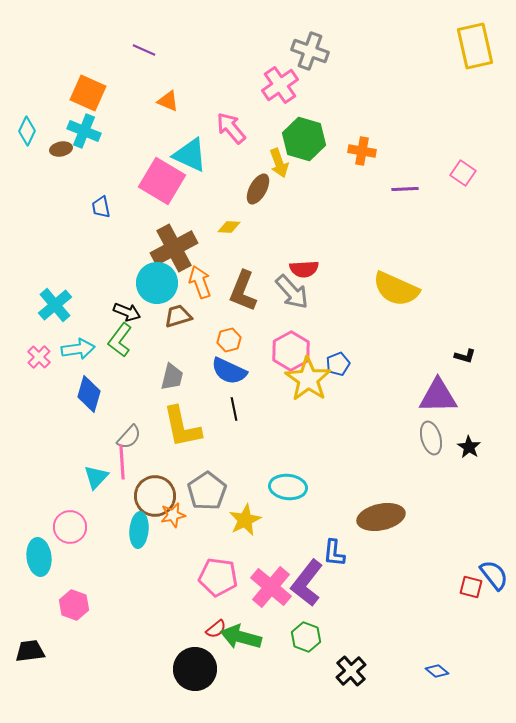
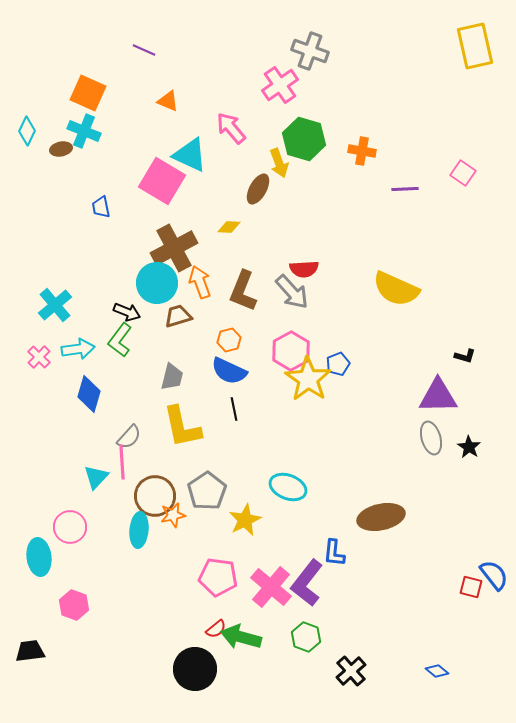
cyan ellipse at (288, 487): rotated 15 degrees clockwise
